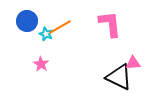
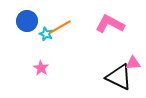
pink L-shape: rotated 56 degrees counterclockwise
pink star: moved 4 px down
